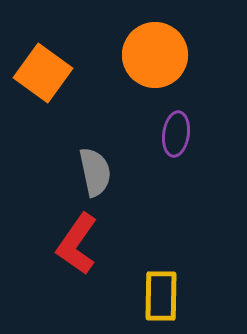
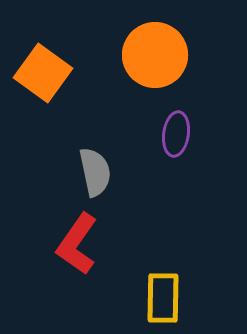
yellow rectangle: moved 2 px right, 2 px down
